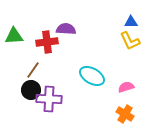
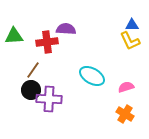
blue triangle: moved 1 px right, 3 px down
